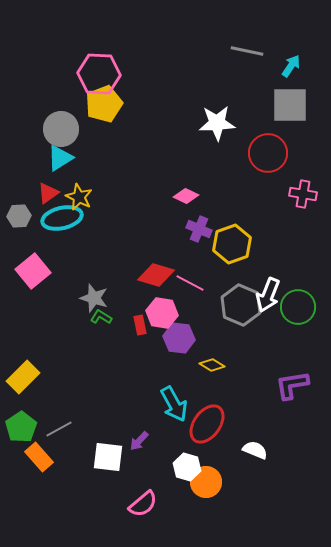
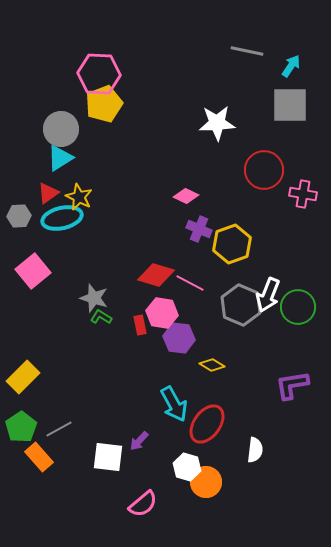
red circle at (268, 153): moved 4 px left, 17 px down
white semicircle at (255, 450): rotated 75 degrees clockwise
